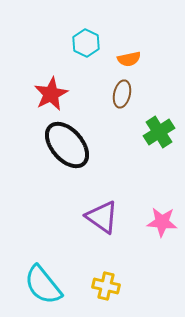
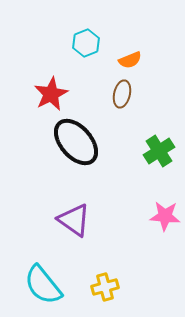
cyan hexagon: rotated 12 degrees clockwise
orange semicircle: moved 1 px right, 1 px down; rotated 10 degrees counterclockwise
green cross: moved 19 px down
black ellipse: moved 9 px right, 3 px up
purple triangle: moved 28 px left, 3 px down
pink star: moved 3 px right, 6 px up
yellow cross: moved 1 px left, 1 px down; rotated 28 degrees counterclockwise
